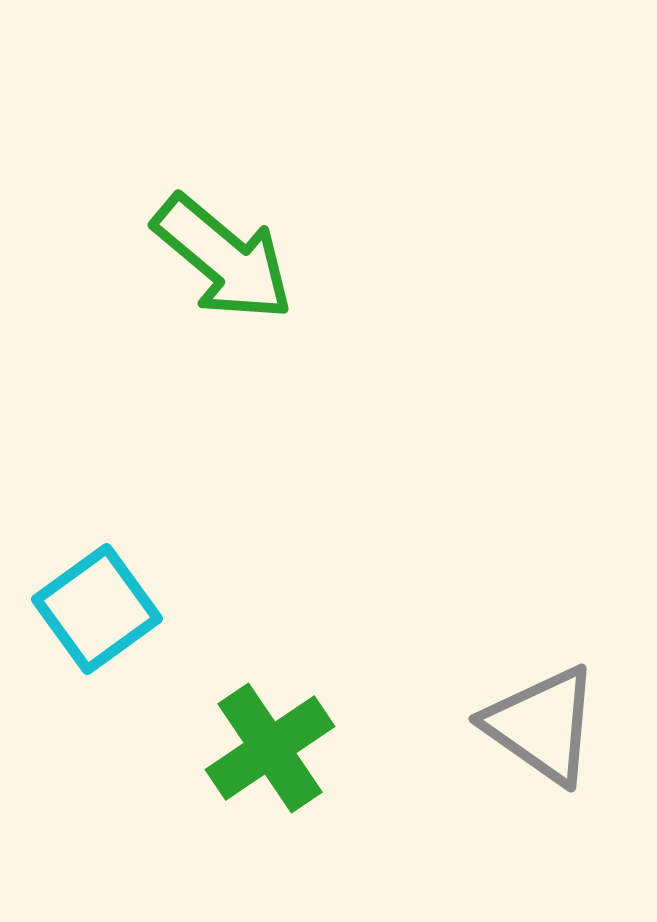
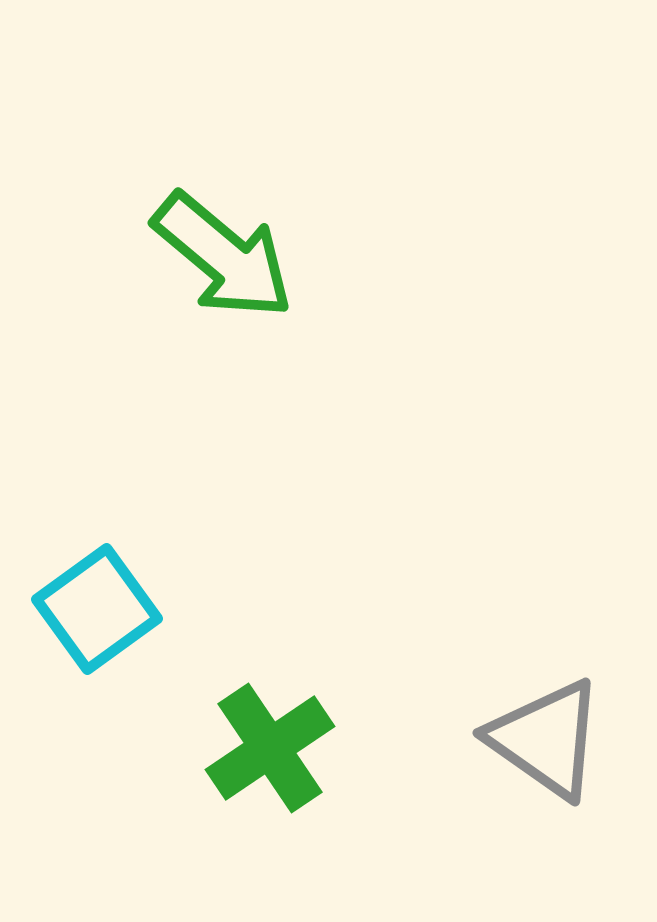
green arrow: moved 2 px up
gray triangle: moved 4 px right, 14 px down
